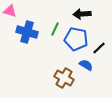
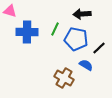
blue cross: rotated 15 degrees counterclockwise
